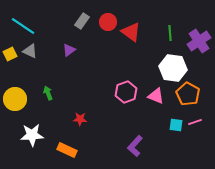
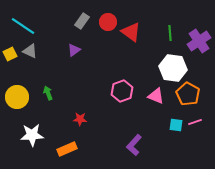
purple triangle: moved 5 px right
pink hexagon: moved 4 px left, 1 px up
yellow circle: moved 2 px right, 2 px up
purple L-shape: moved 1 px left, 1 px up
orange rectangle: moved 1 px up; rotated 48 degrees counterclockwise
